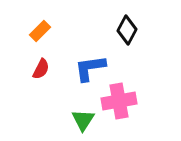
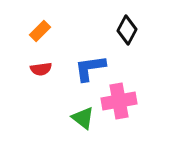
red semicircle: rotated 55 degrees clockwise
green triangle: moved 2 px up; rotated 25 degrees counterclockwise
